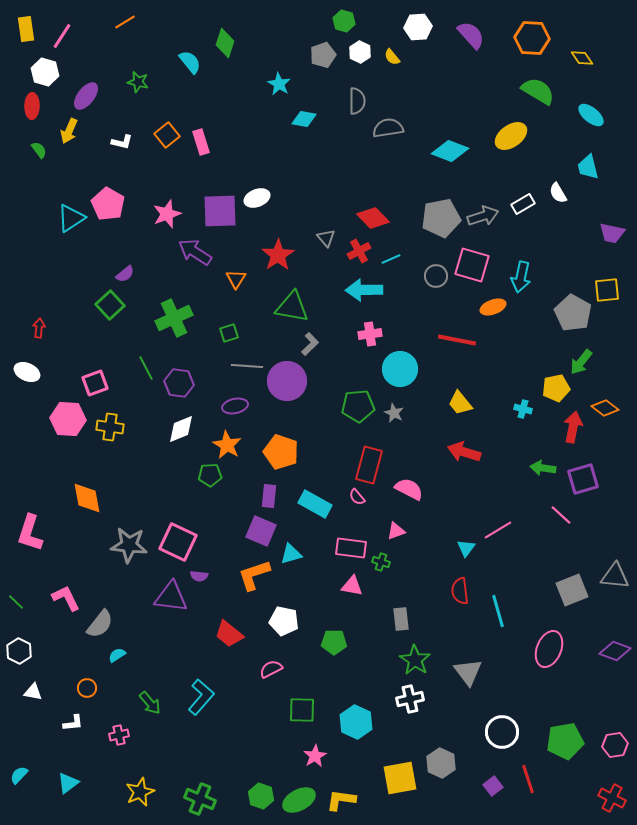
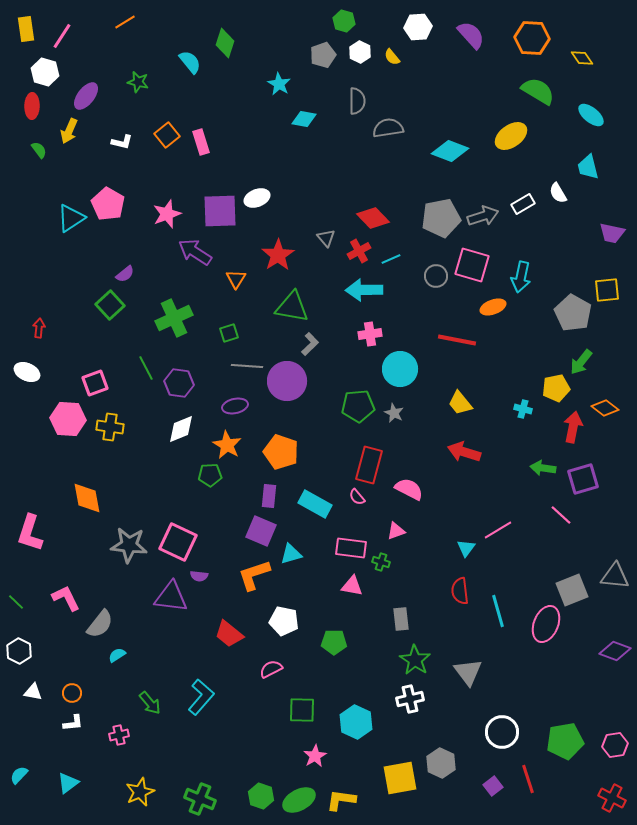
pink ellipse at (549, 649): moved 3 px left, 25 px up
orange circle at (87, 688): moved 15 px left, 5 px down
